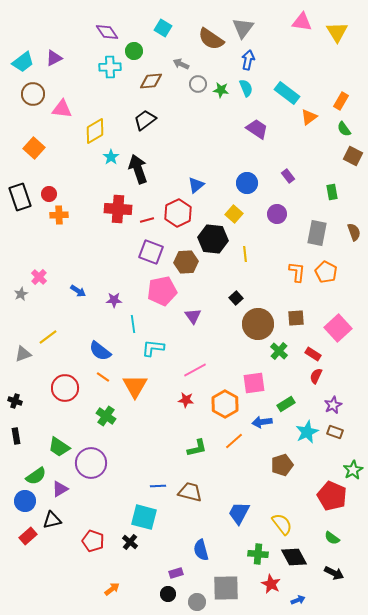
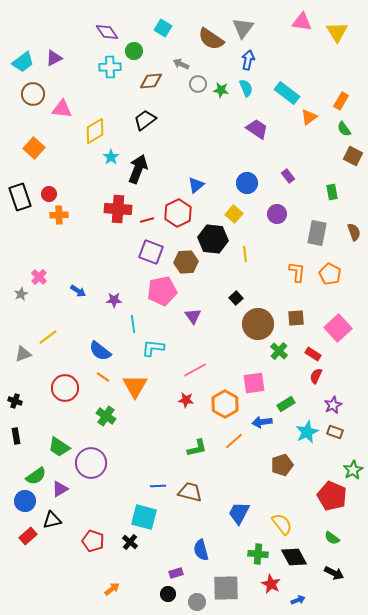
black arrow at (138, 169): rotated 40 degrees clockwise
orange pentagon at (326, 272): moved 4 px right, 2 px down
